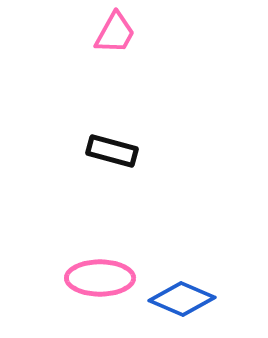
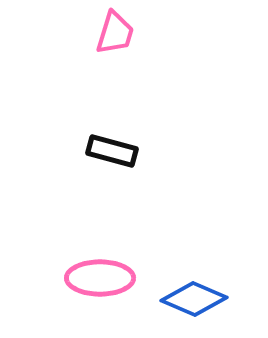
pink trapezoid: rotated 12 degrees counterclockwise
blue diamond: moved 12 px right
